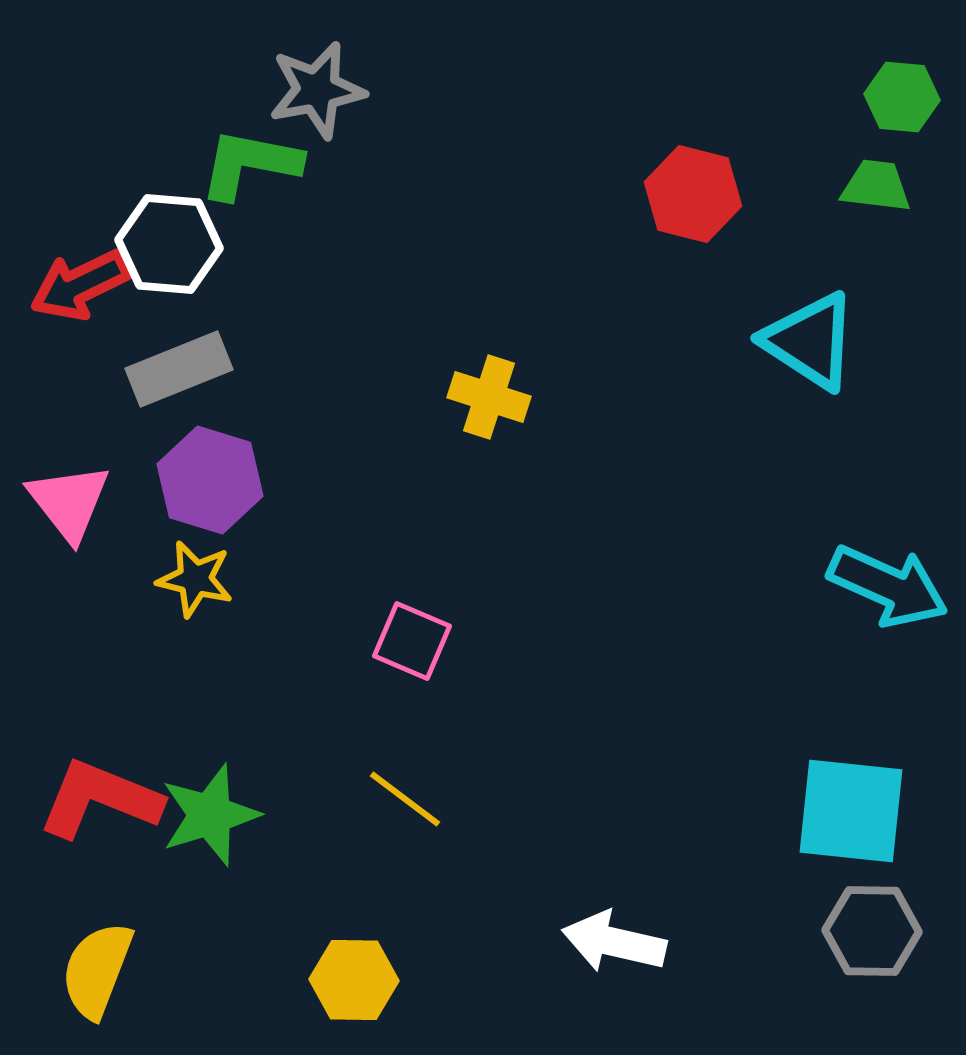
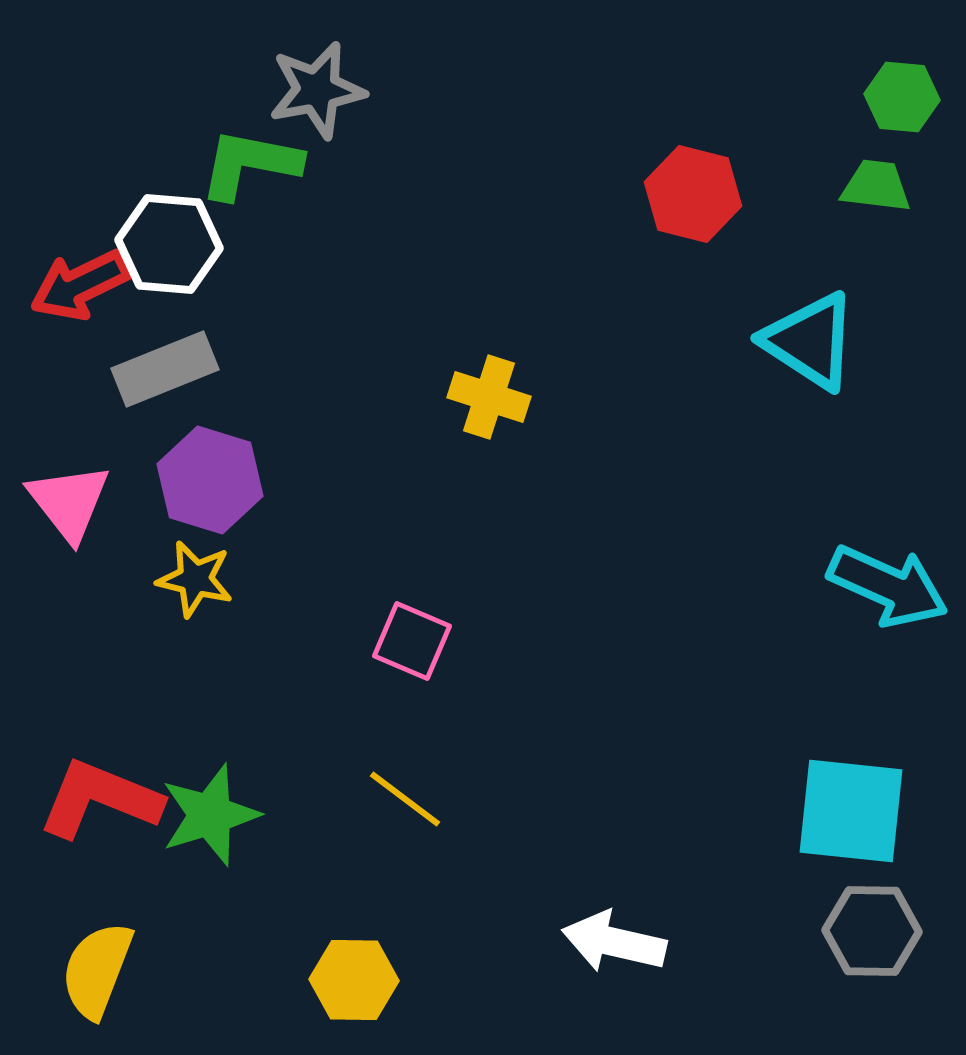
gray rectangle: moved 14 px left
